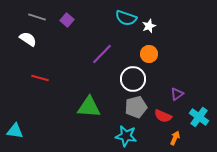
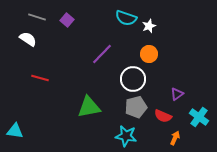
green triangle: rotated 15 degrees counterclockwise
